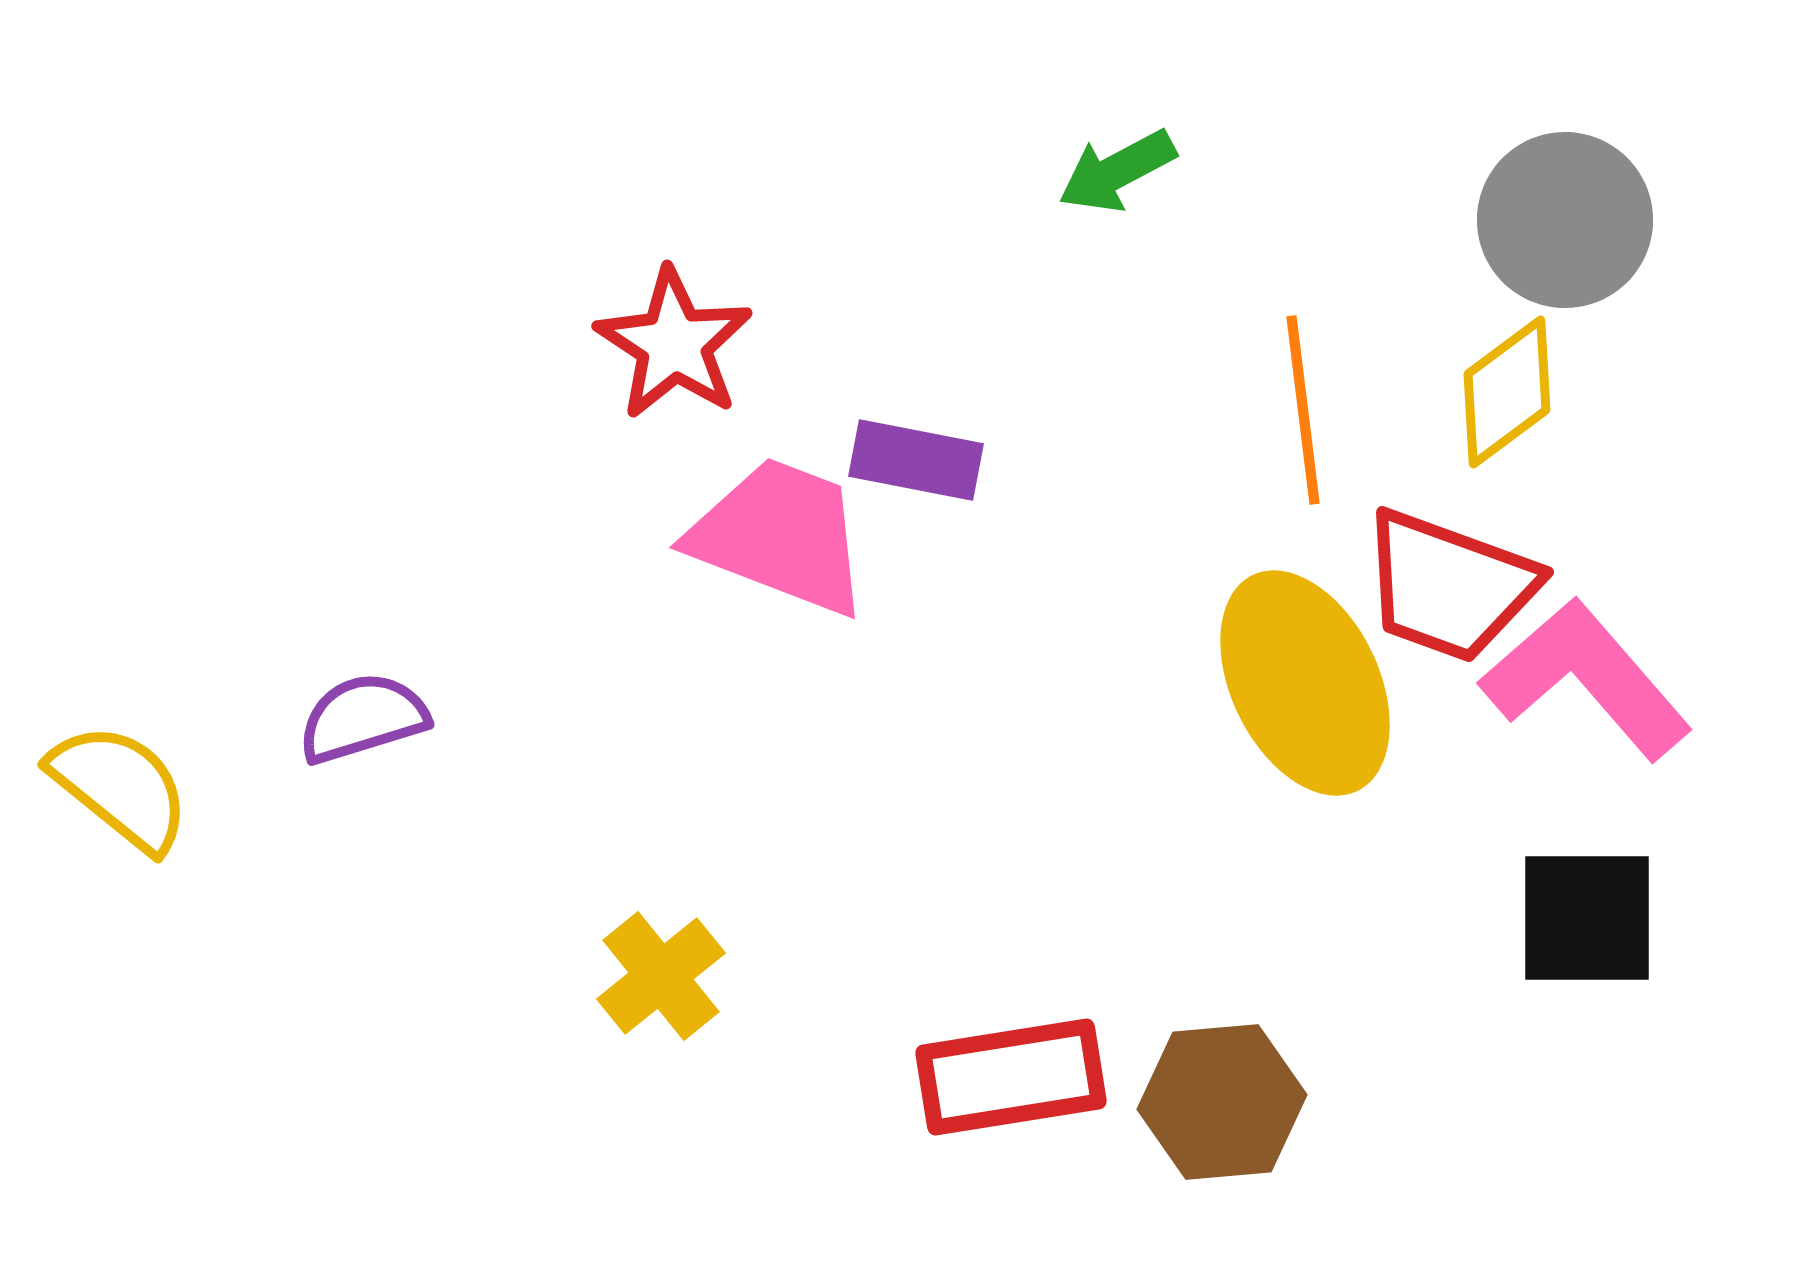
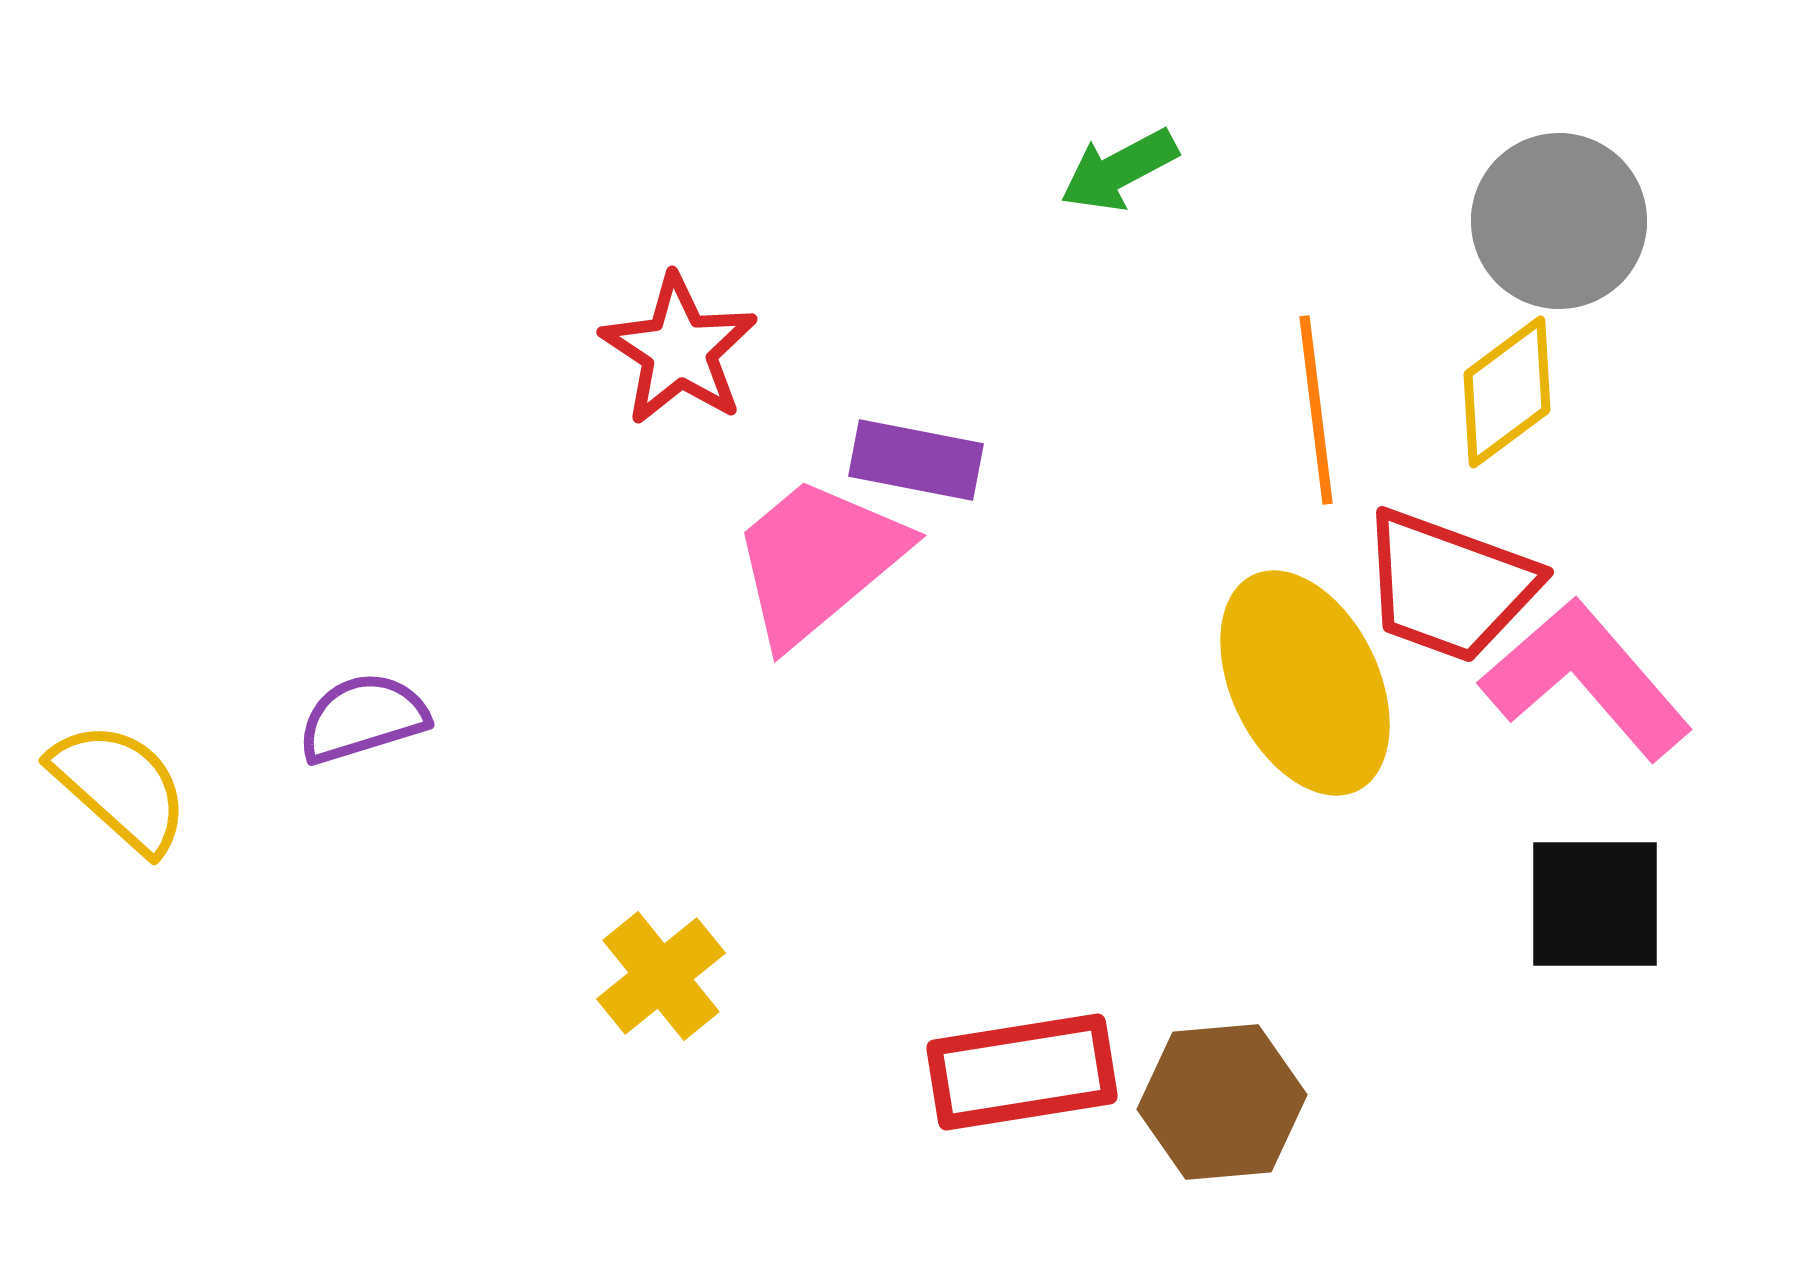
green arrow: moved 2 px right, 1 px up
gray circle: moved 6 px left, 1 px down
red star: moved 5 px right, 6 px down
orange line: moved 13 px right
pink trapezoid: moved 38 px right, 24 px down; rotated 61 degrees counterclockwise
yellow semicircle: rotated 3 degrees clockwise
black square: moved 8 px right, 14 px up
red rectangle: moved 11 px right, 5 px up
